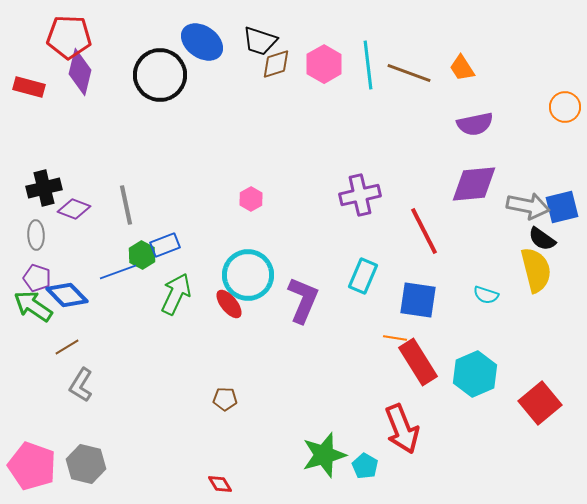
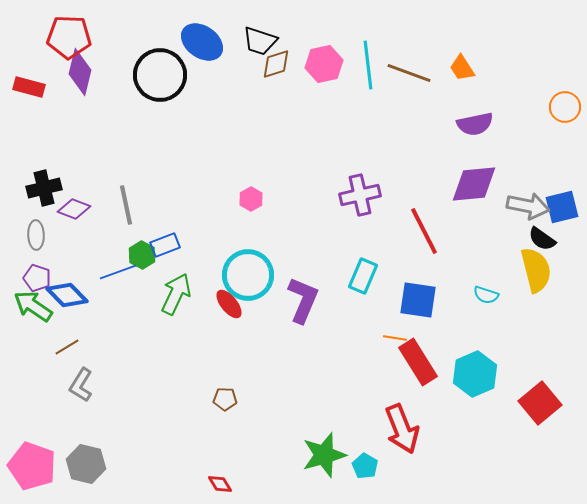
pink hexagon at (324, 64): rotated 18 degrees clockwise
